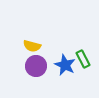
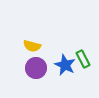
purple circle: moved 2 px down
